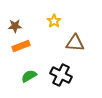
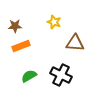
yellow star: moved 1 px down; rotated 16 degrees counterclockwise
